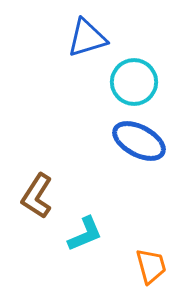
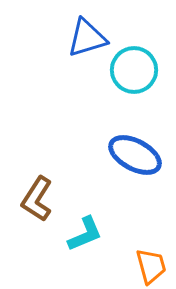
cyan circle: moved 12 px up
blue ellipse: moved 4 px left, 14 px down
brown L-shape: moved 3 px down
